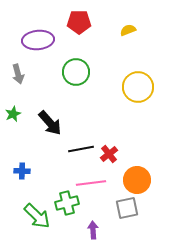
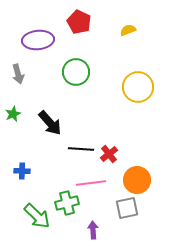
red pentagon: rotated 25 degrees clockwise
black line: rotated 15 degrees clockwise
